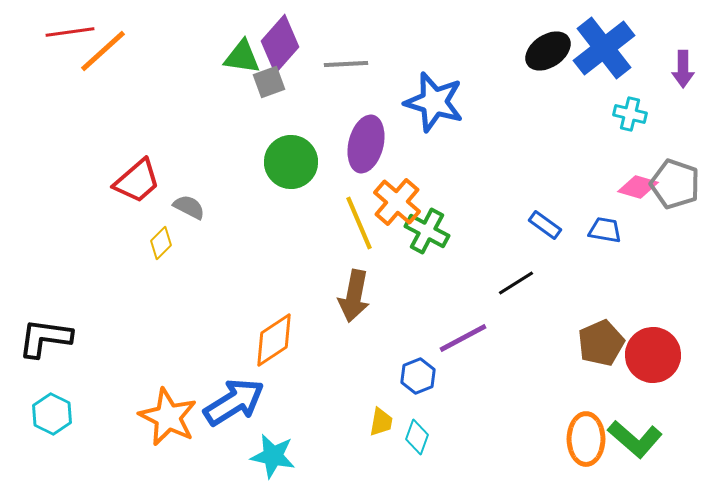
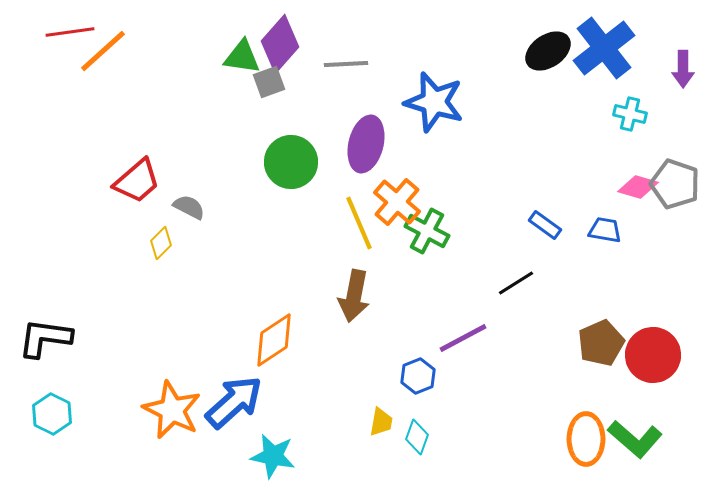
blue arrow: rotated 10 degrees counterclockwise
orange star: moved 4 px right, 7 px up
